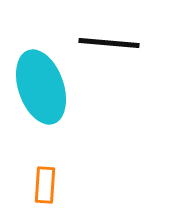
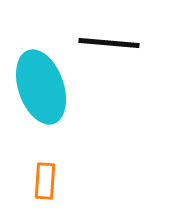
orange rectangle: moved 4 px up
